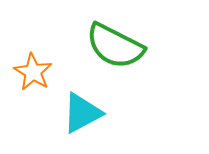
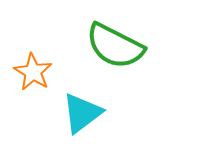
cyan triangle: rotated 9 degrees counterclockwise
